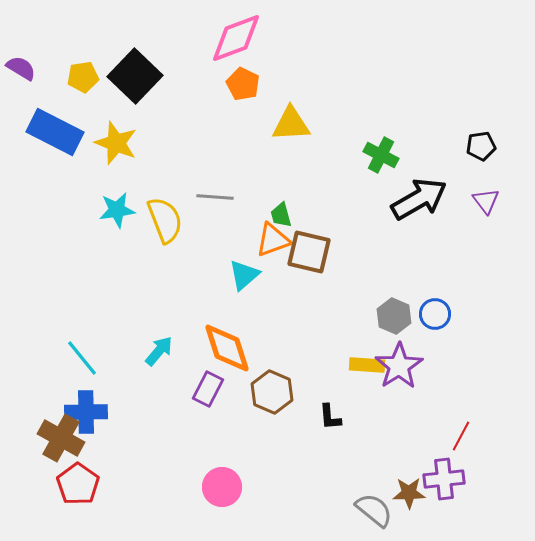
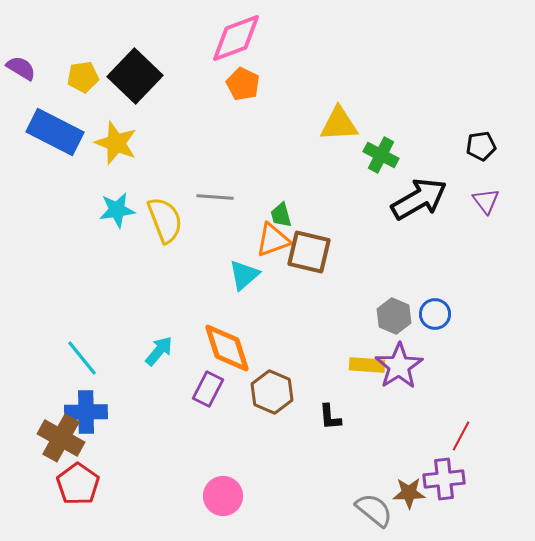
yellow triangle: moved 48 px right
pink circle: moved 1 px right, 9 px down
